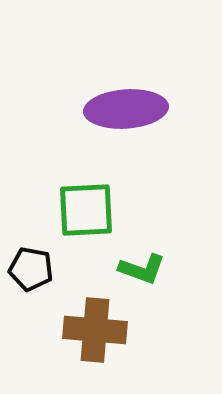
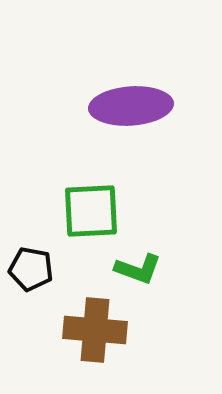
purple ellipse: moved 5 px right, 3 px up
green square: moved 5 px right, 1 px down
green L-shape: moved 4 px left
